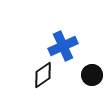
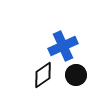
black circle: moved 16 px left
